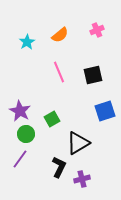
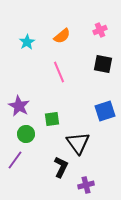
pink cross: moved 3 px right
orange semicircle: moved 2 px right, 1 px down
black square: moved 10 px right, 11 px up; rotated 24 degrees clockwise
purple star: moved 1 px left, 5 px up
green square: rotated 21 degrees clockwise
black triangle: rotated 35 degrees counterclockwise
purple line: moved 5 px left, 1 px down
black L-shape: moved 2 px right
purple cross: moved 4 px right, 6 px down
